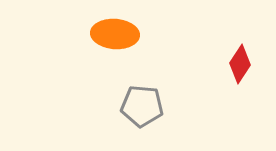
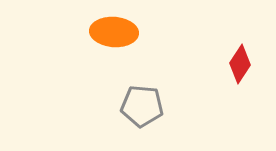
orange ellipse: moved 1 px left, 2 px up
